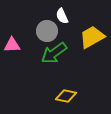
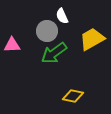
yellow trapezoid: moved 2 px down
yellow diamond: moved 7 px right
